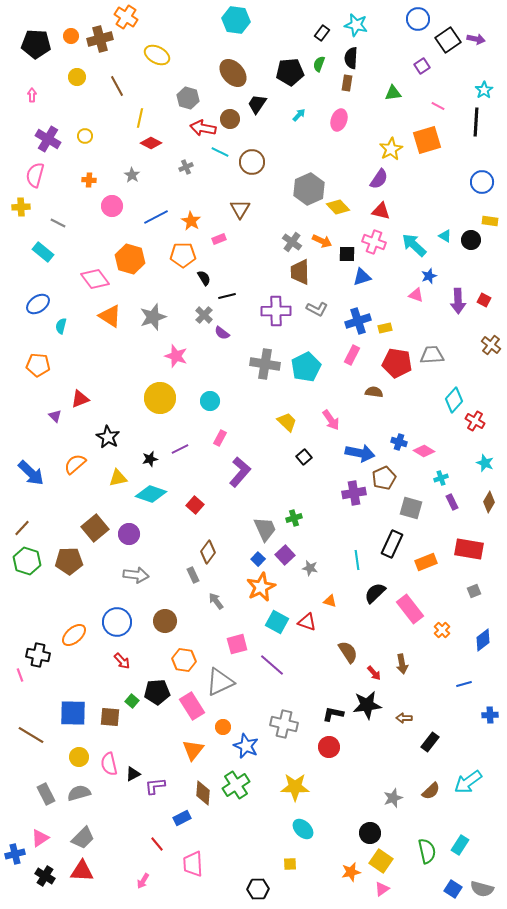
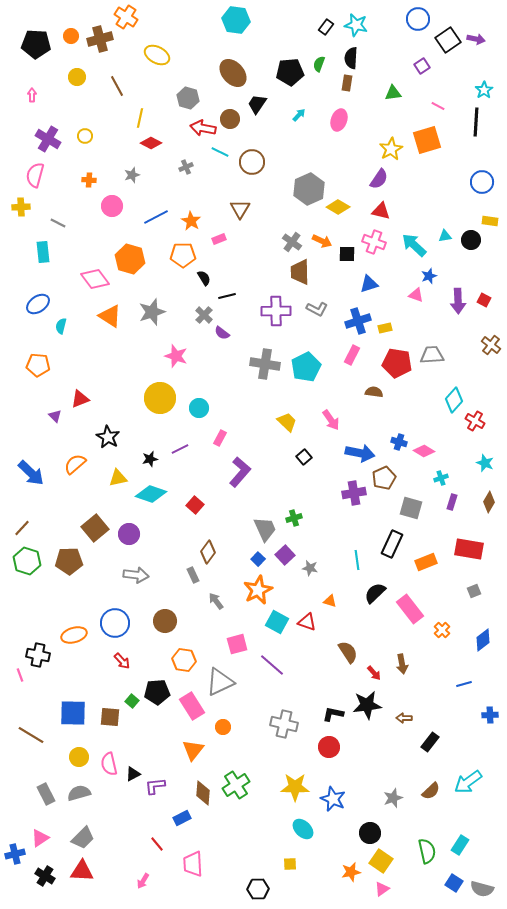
black rectangle at (322, 33): moved 4 px right, 6 px up
gray star at (132, 175): rotated 21 degrees clockwise
yellow diamond at (338, 207): rotated 15 degrees counterclockwise
cyan triangle at (445, 236): rotated 40 degrees counterclockwise
cyan rectangle at (43, 252): rotated 45 degrees clockwise
blue triangle at (362, 277): moved 7 px right, 7 px down
gray star at (153, 317): moved 1 px left, 5 px up
cyan circle at (210, 401): moved 11 px left, 7 px down
purple rectangle at (452, 502): rotated 42 degrees clockwise
orange star at (261, 587): moved 3 px left, 3 px down
blue circle at (117, 622): moved 2 px left, 1 px down
orange ellipse at (74, 635): rotated 25 degrees clockwise
blue star at (246, 746): moved 87 px right, 53 px down
blue square at (453, 889): moved 1 px right, 6 px up
